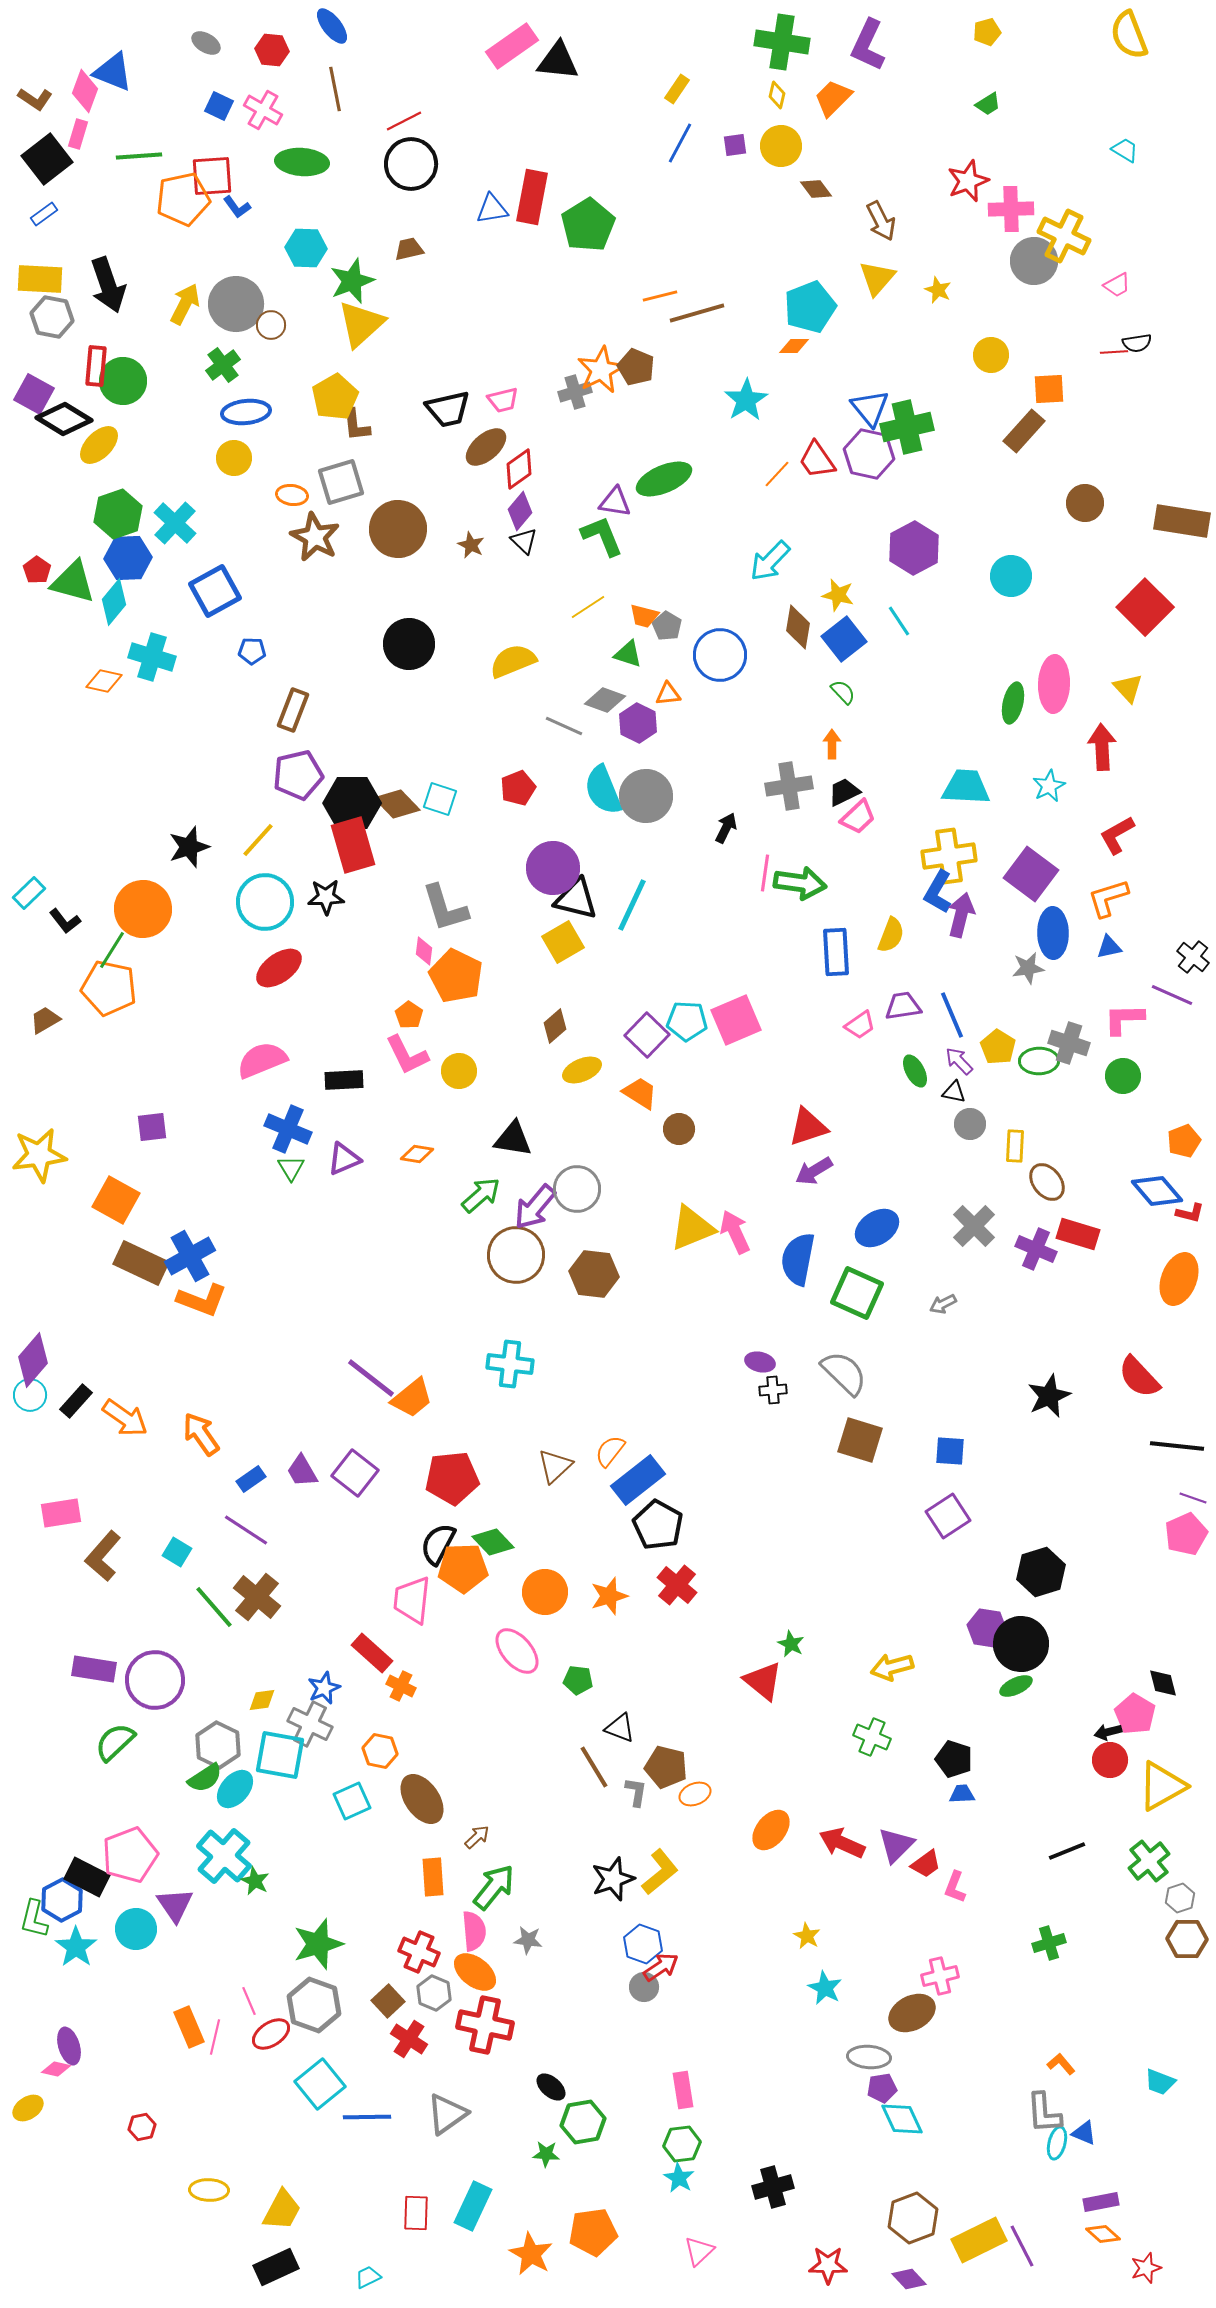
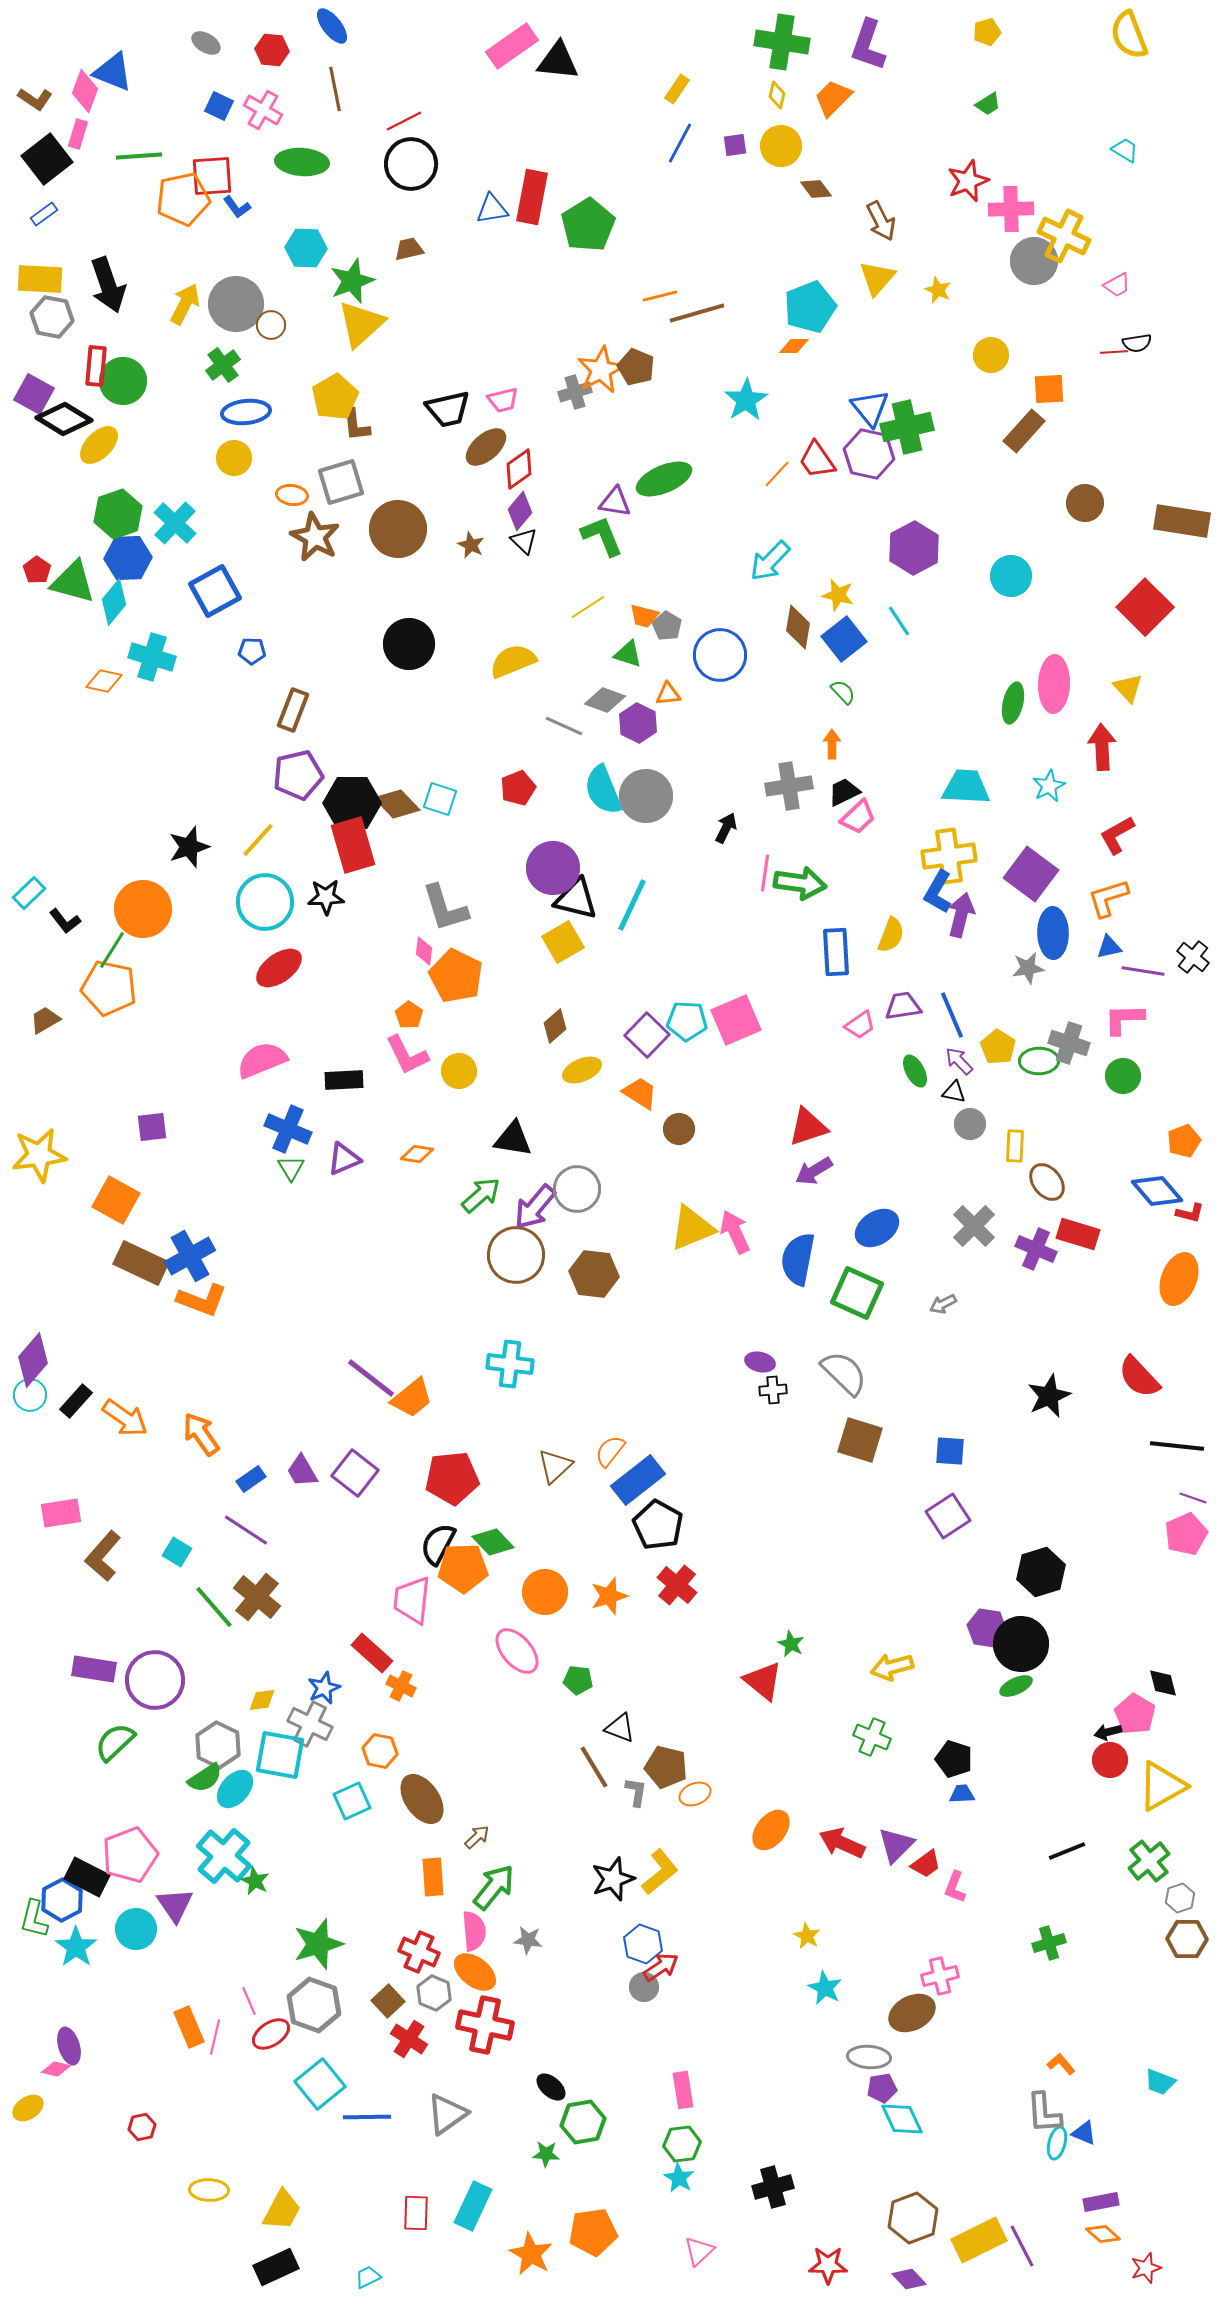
purple L-shape at (868, 45): rotated 6 degrees counterclockwise
purple line at (1172, 995): moved 29 px left, 24 px up; rotated 15 degrees counterclockwise
